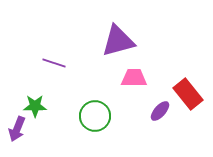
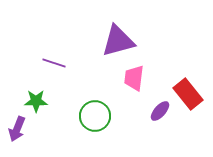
pink trapezoid: rotated 84 degrees counterclockwise
green star: moved 1 px right, 5 px up
